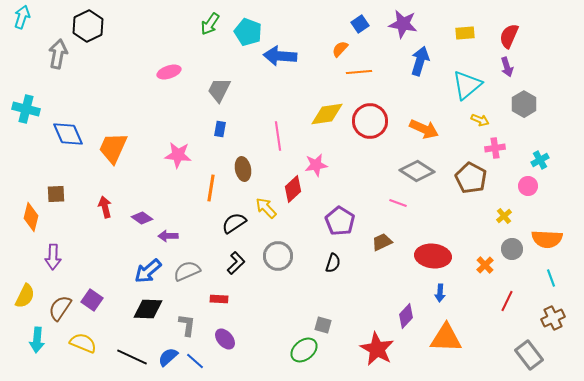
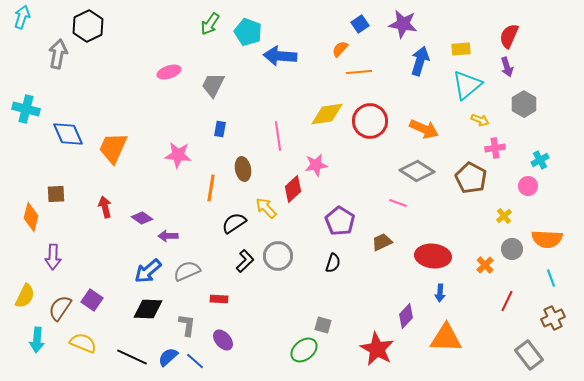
yellow rectangle at (465, 33): moved 4 px left, 16 px down
gray trapezoid at (219, 90): moved 6 px left, 5 px up
black L-shape at (236, 263): moved 9 px right, 2 px up
purple ellipse at (225, 339): moved 2 px left, 1 px down
